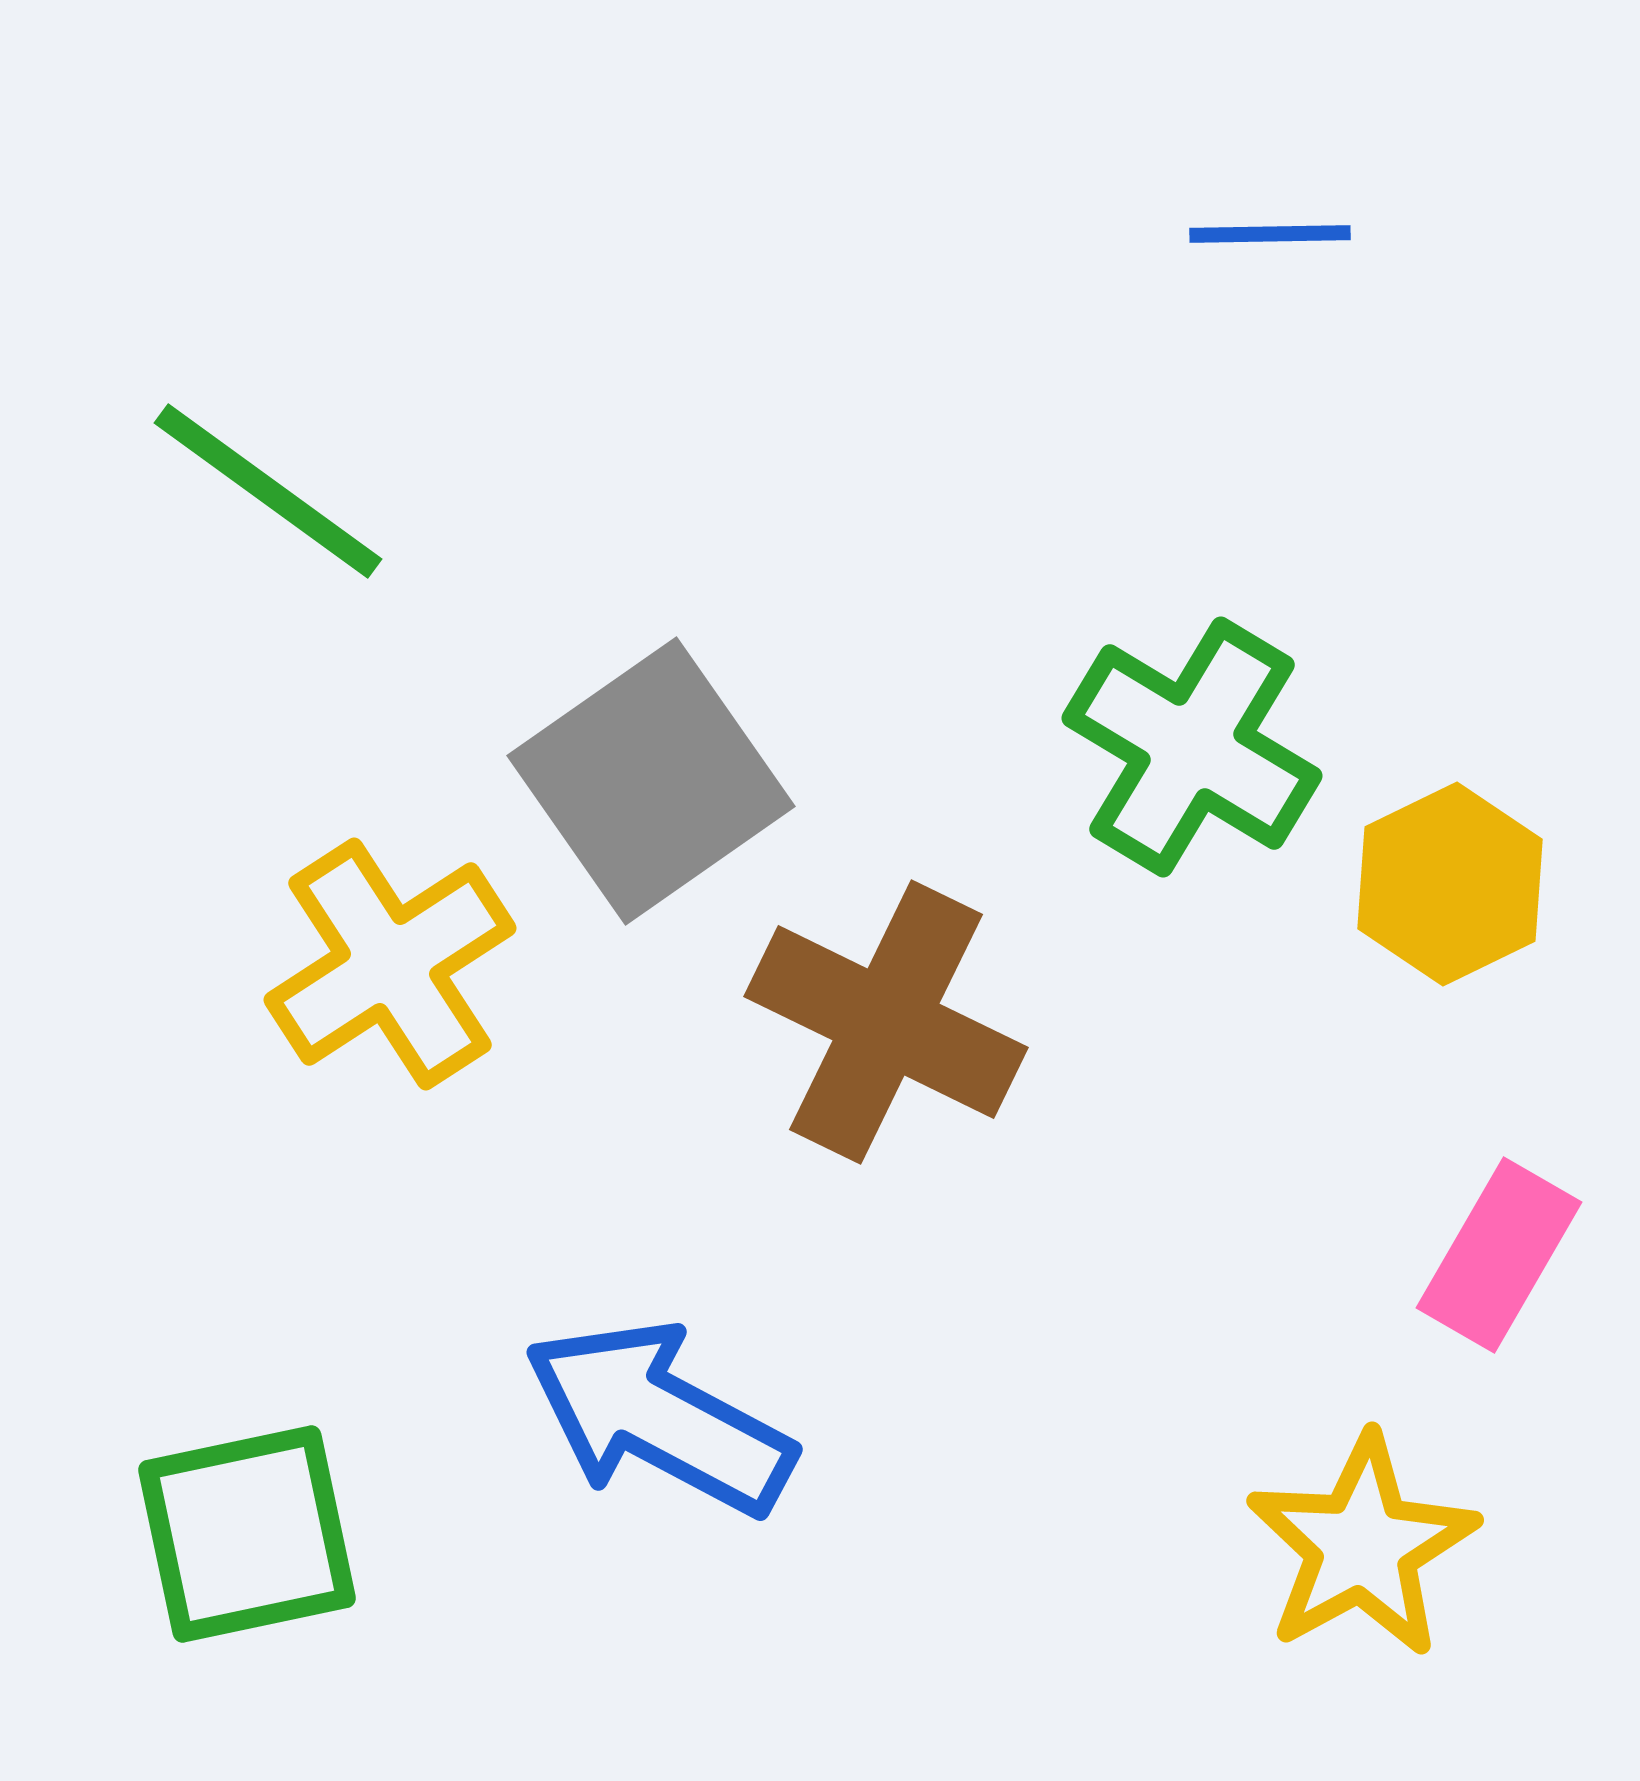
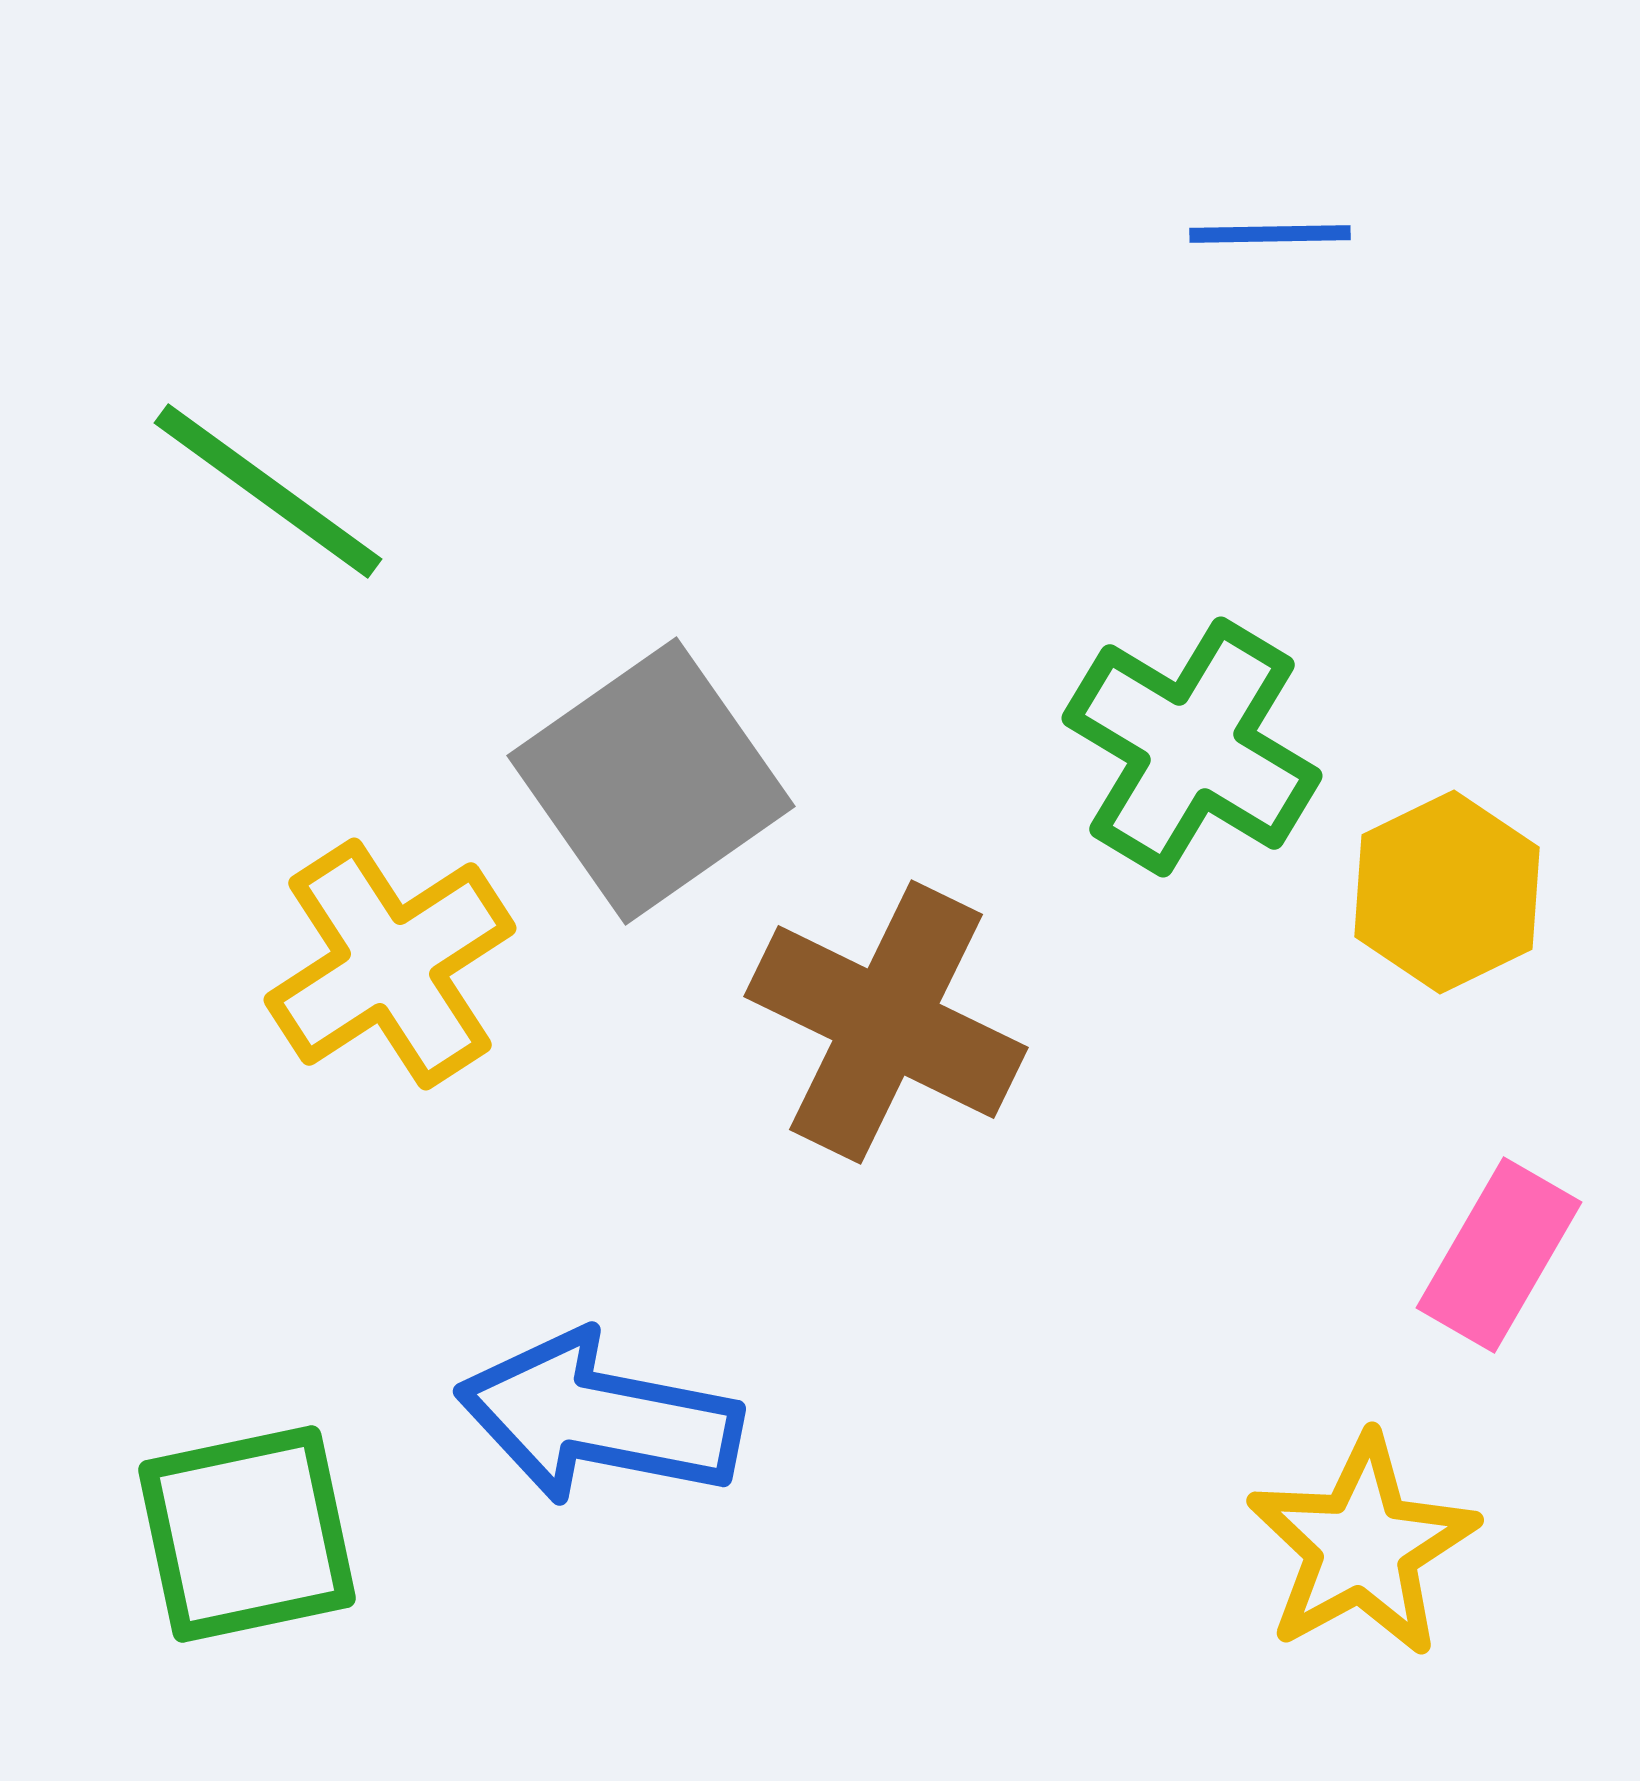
yellow hexagon: moved 3 px left, 8 px down
blue arrow: moved 60 px left; rotated 17 degrees counterclockwise
